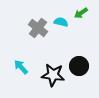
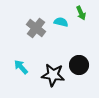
green arrow: rotated 80 degrees counterclockwise
gray cross: moved 2 px left
black circle: moved 1 px up
